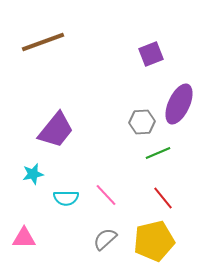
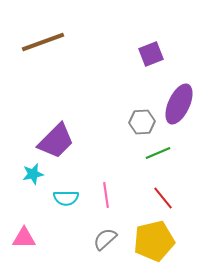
purple trapezoid: moved 11 px down; rotated 6 degrees clockwise
pink line: rotated 35 degrees clockwise
